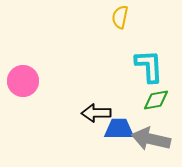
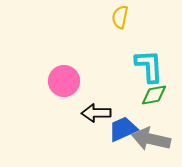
pink circle: moved 41 px right
green diamond: moved 2 px left, 5 px up
blue trapezoid: moved 4 px right; rotated 24 degrees counterclockwise
